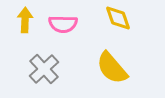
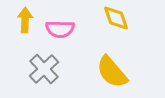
yellow diamond: moved 2 px left
pink semicircle: moved 3 px left, 5 px down
yellow semicircle: moved 4 px down
